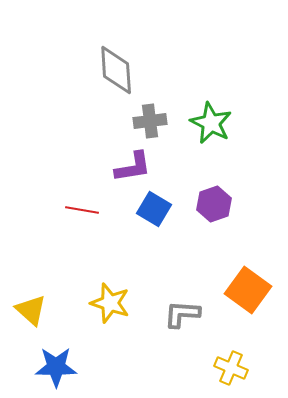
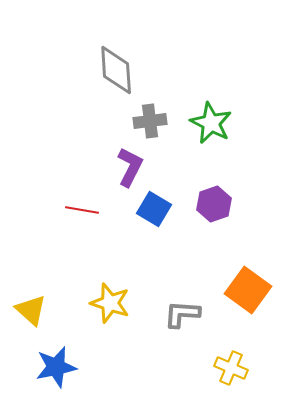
purple L-shape: moved 3 px left; rotated 54 degrees counterclockwise
blue star: rotated 12 degrees counterclockwise
